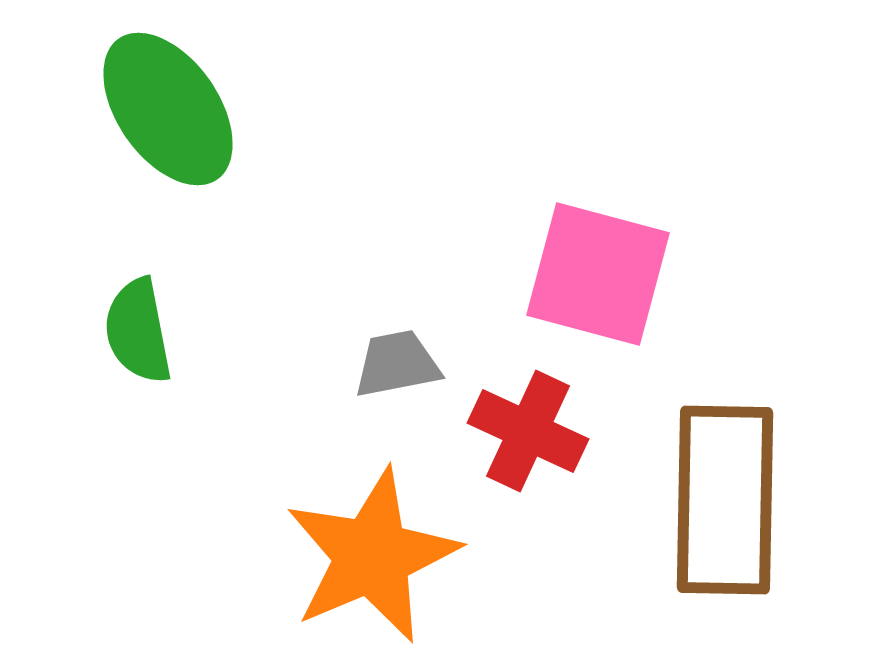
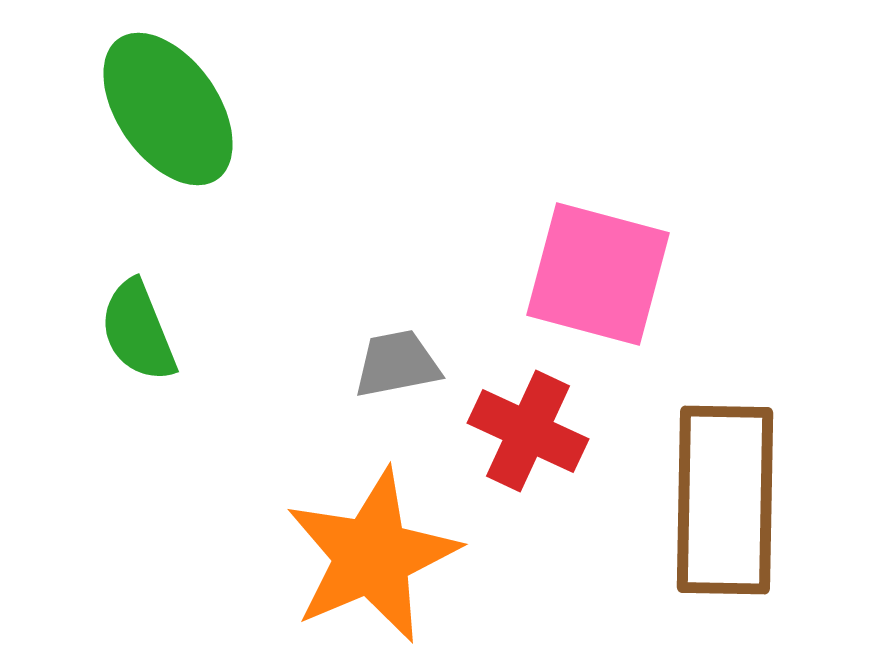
green semicircle: rotated 11 degrees counterclockwise
